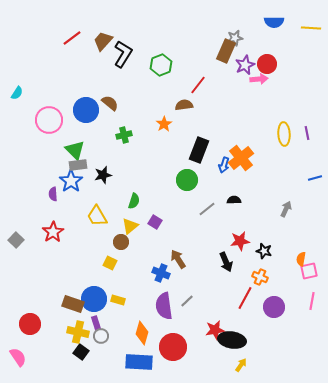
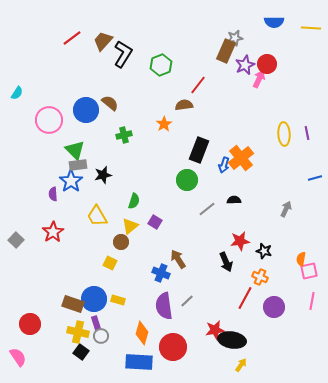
pink arrow at (259, 79): rotated 60 degrees counterclockwise
